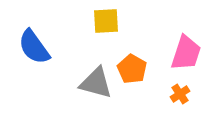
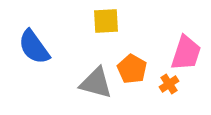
orange cross: moved 11 px left, 10 px up
